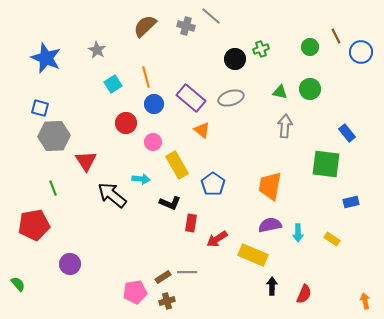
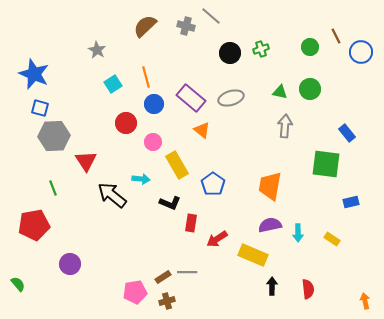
blue star at (46, 58): moved 12 px left, 16 px down
black circle at (235, 59): moved 5 px left, 6 px up
red semicircle at (304, 294): moved 4 px right, 5 px up; rotated 30 degrees counterclockwise
